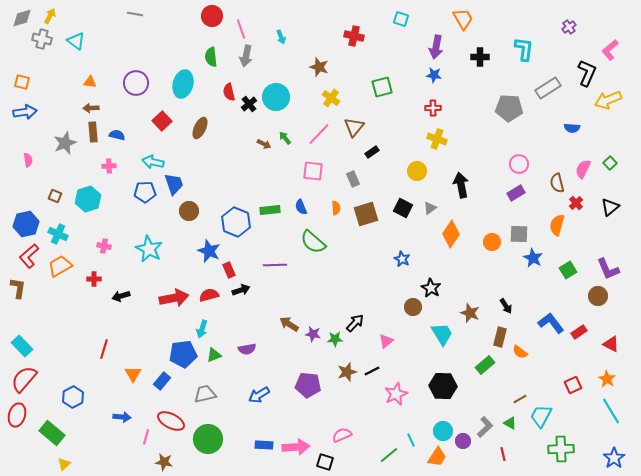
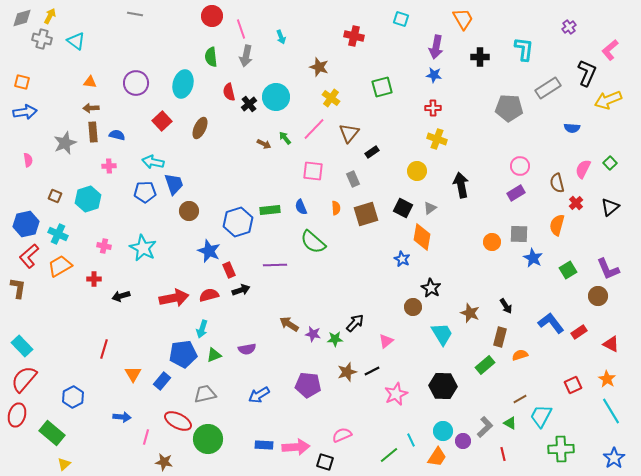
brown triangle at (354, 127): moved 5 px left, 6 px down
pink line at (319, 134): moved 5 px left, 5 px up
pink circle at (519, 164): moved 1 px right, 2 px down
blue hexagon at (236, 222): moved 2 px right; rotated 20 degrees clockwise
orange diamond at (451, 234): moved 29 px left, 3 px down; rotated 24 degrees counterclockwise
cyan star at (149, 249): moved 6 px left, 1 px up
orange semicircle at (520, 352): moved 3 px down; rotated 126 degrees clockwise
red ellipse at (171, 421): moved 7 px right
